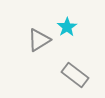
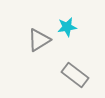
cyan star: rotated 24 degrees clockwise
